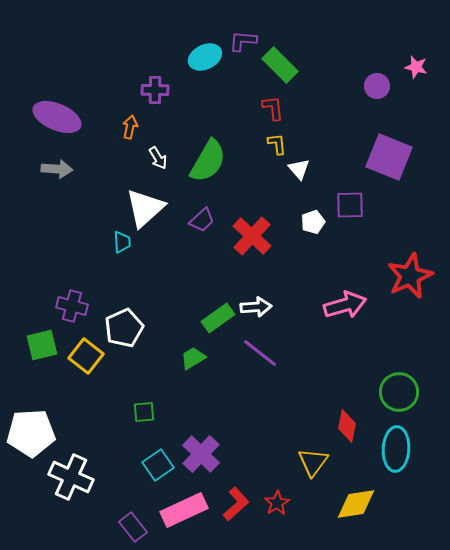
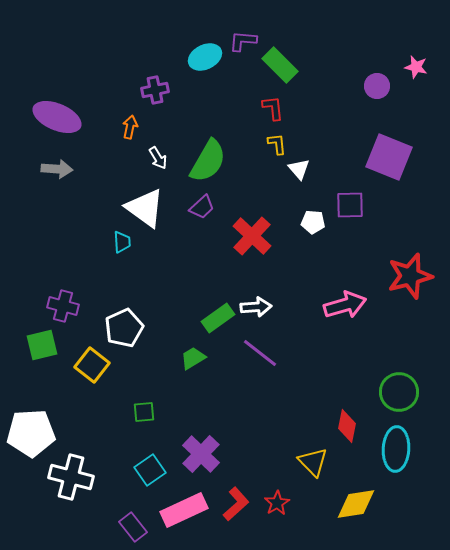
purple cross at (155, 90): rotated 12 degrees counterclockwise
white triangle at (145, 208): rotated 42 degrees counterclockwise
purple trapezoid at (202, 220): moved 13 px up
white pentagon at (313, 222): rotated 25 degrees clockwise
red star at (410, 276): rotated 9 degrees clockwise
purple cross at (72, 306): moved 9 px left
yellow square at (86, 356): moved 6 px right, 9 px down
yellow triangle at (313, 462): rotated 20 degrees counterclockwise
cyan square at (158, 465): moved 8 px left, 5 px down
white cross at (71, 477): rotated 9 degrees counterclockwise
